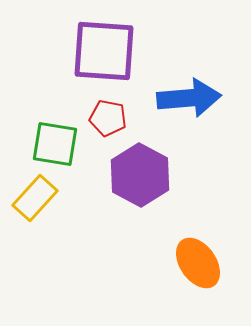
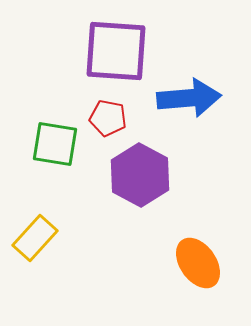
purple square: moved 12 px right
yellow rectangle: moved 40 px down
